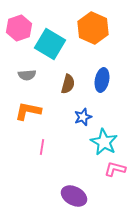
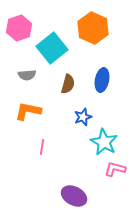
cyan square: moved 2 px right, 4 px down; rotated 20 degrees clockwise
